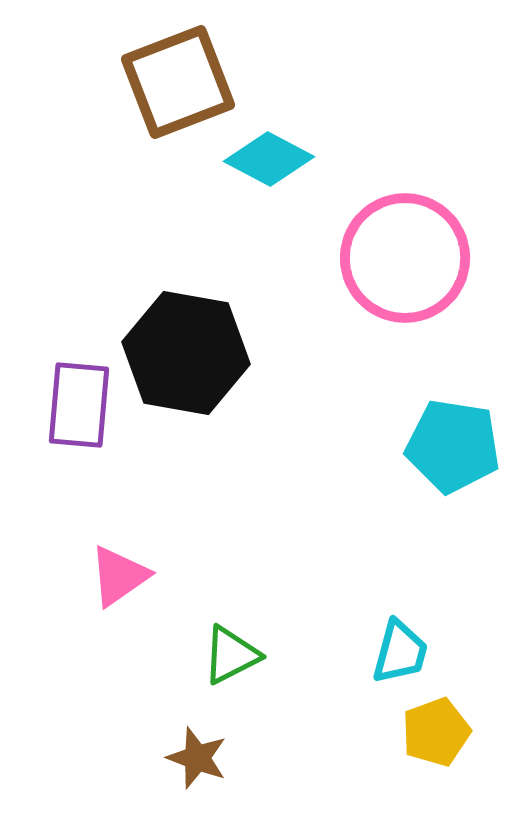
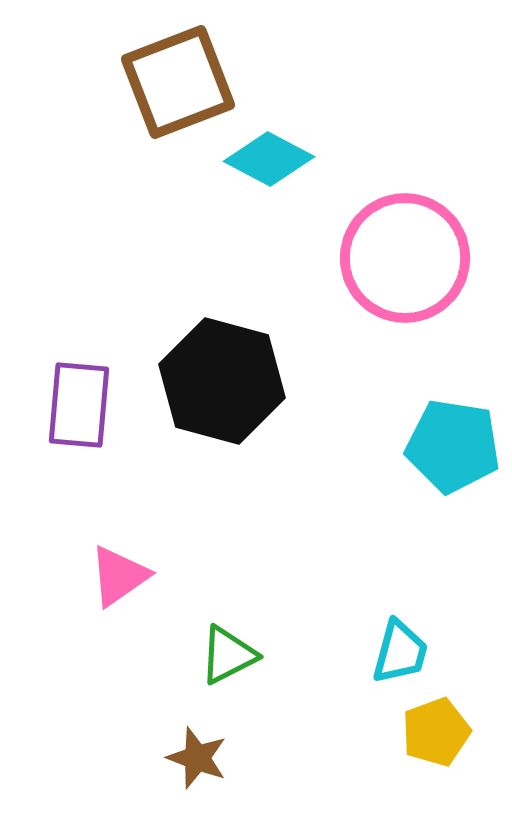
black hexagon: moved 36 px right, 28 px down; rotated 5 degrees clockwise
green triangle: moved 3 px left
